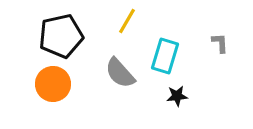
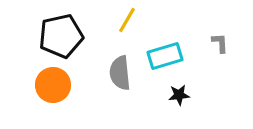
yellow line: moved 1 px up
cyan rectangle: rotated 56 degrees clockwise
gray semicircle: rotated 36 degrees clockwise
orange circle: moved 1 px down
black star: moved 2 px right, 1 px up
